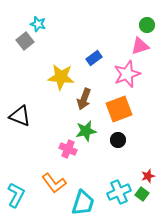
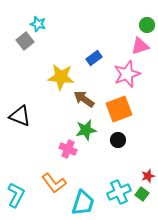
brown arrow: rotated 105 degrees clockwise
green star: moved 1 px up
